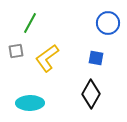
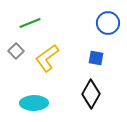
green line: rotated 40 degrees clockwise
gray square: rotated 35 degrees counterclockwise
cyan ellipse: moved 4 px right
